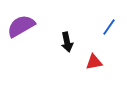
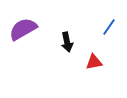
purple semicircle: moved 2 px right, 3 px down
